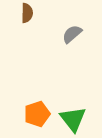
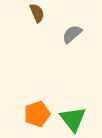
brown semicircle: moved 10 px right; rotated 24 degrees counterclockwise
